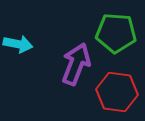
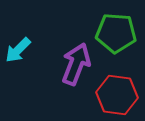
cyan arrow: moved 6 px down; rotated 124 degrees clockwise
red hexagon: moved 3 px down
